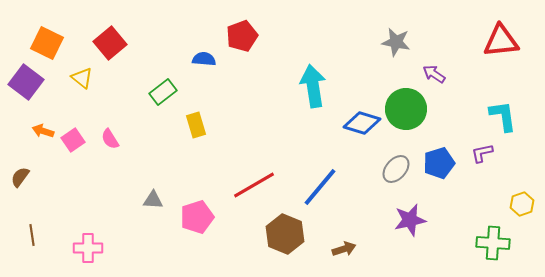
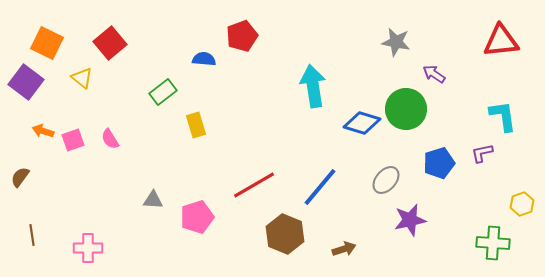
pink square: rotated 15 degrees clockwise
gray ellipse: moved 10 px left, 11 px down
